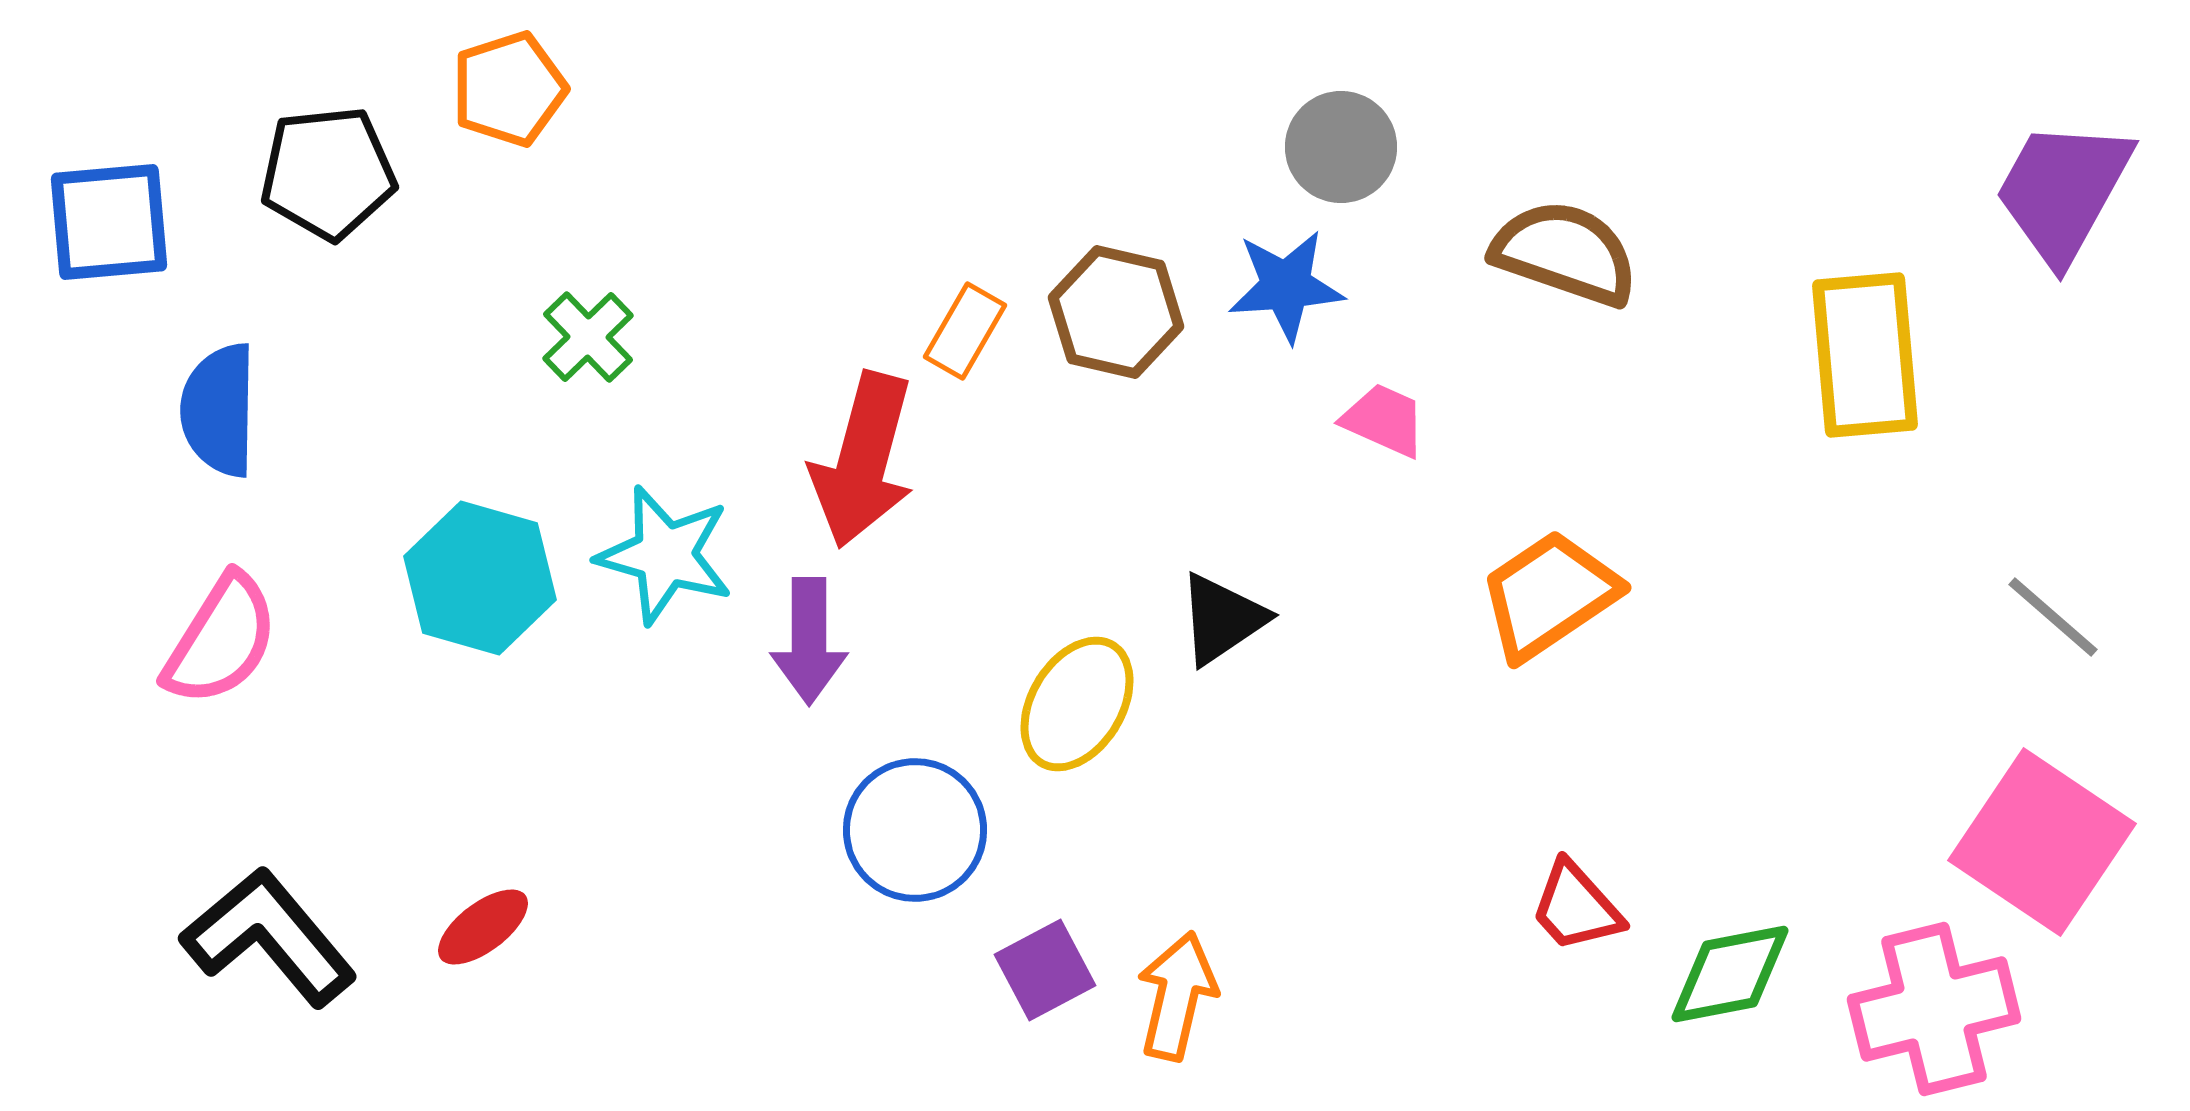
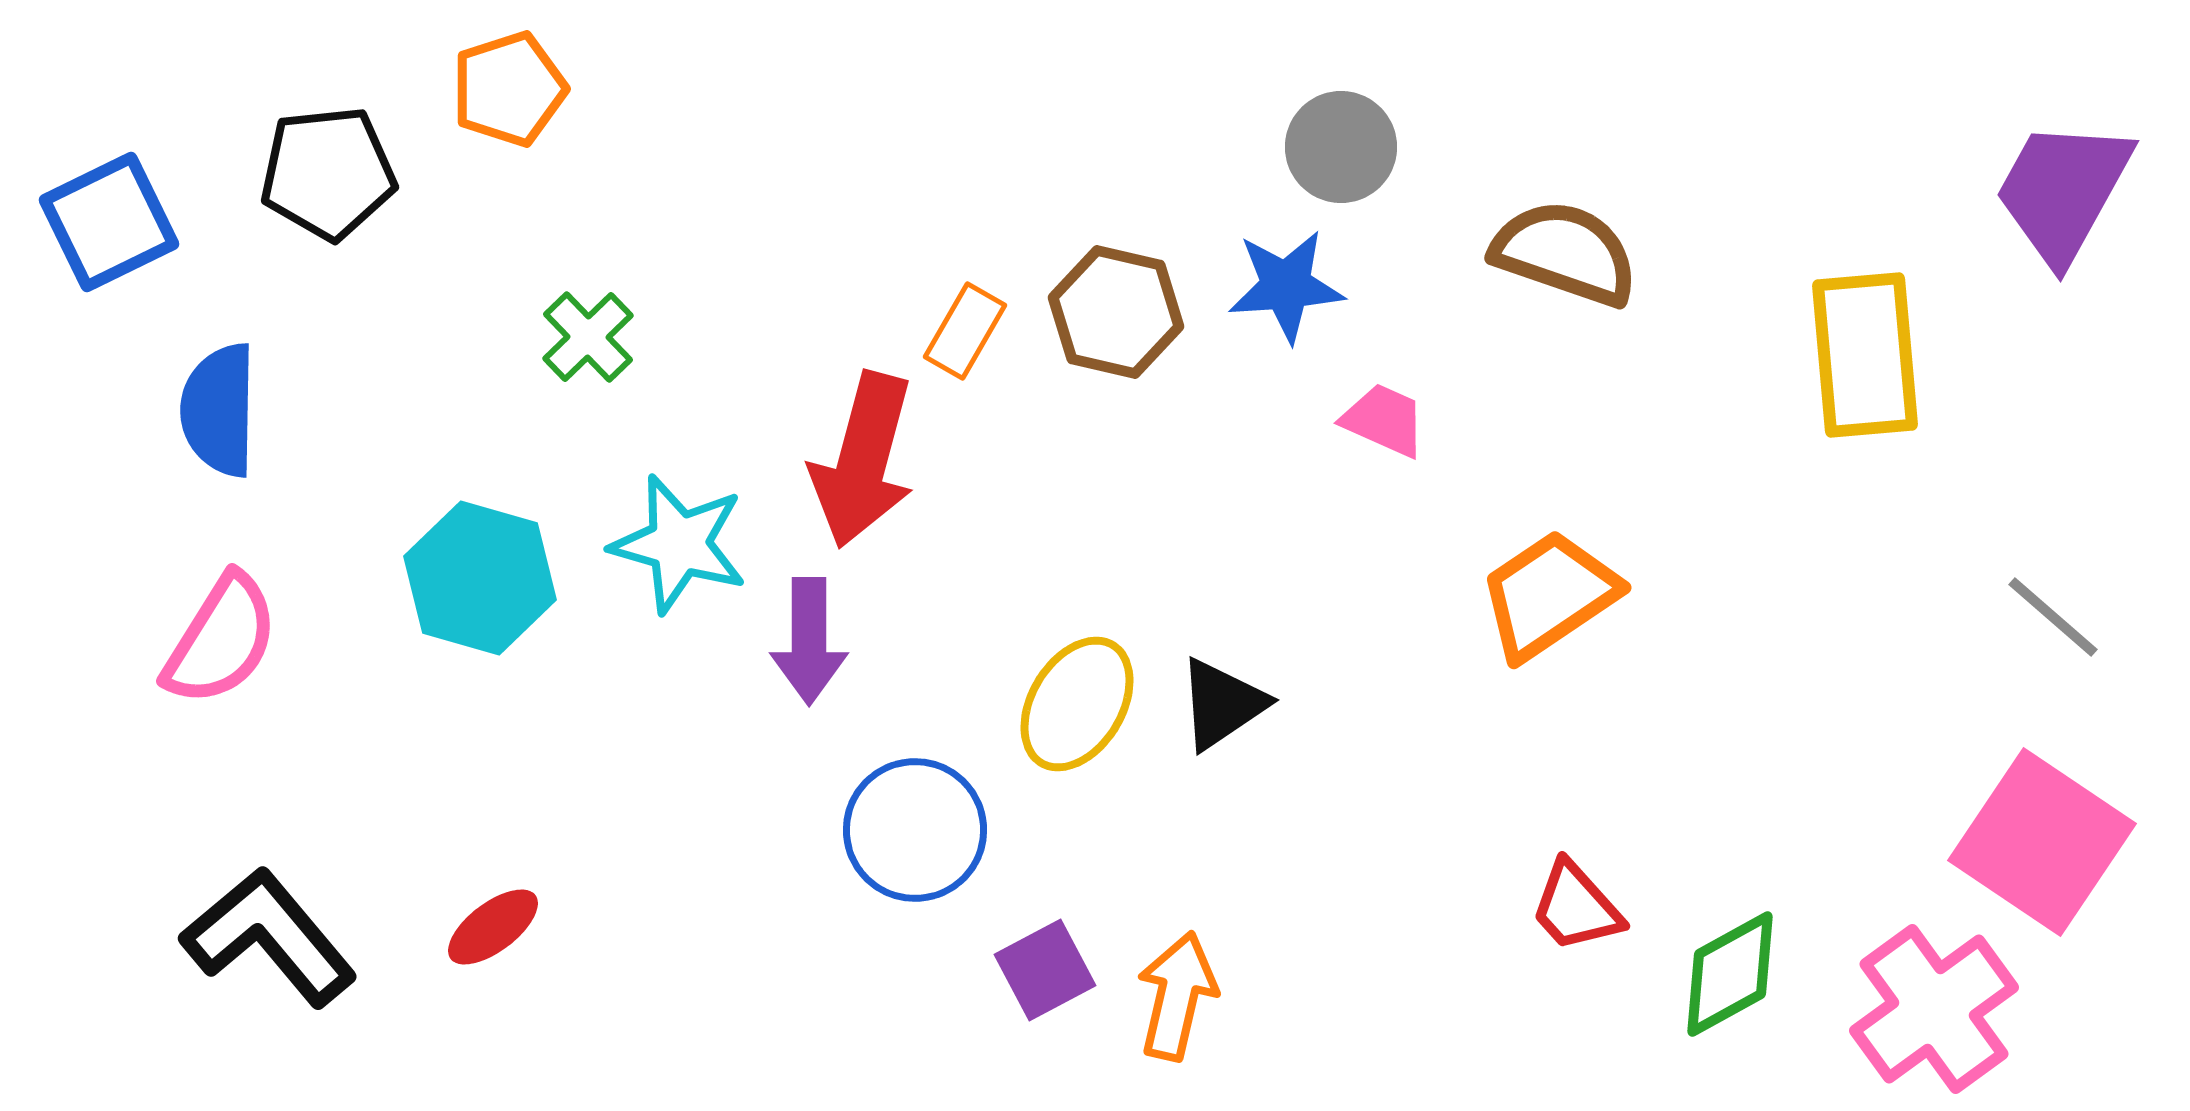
blue square: rotated 21 degrees counterclockwise
cyan star: moved 14 px right, 11 px up
black triangle: moved 85 px down
red ellipse: moved 10 px right
green diamond: rotated 18 degrees counterclockwise
pink cross: rotated 22 degrees counterclockwise
